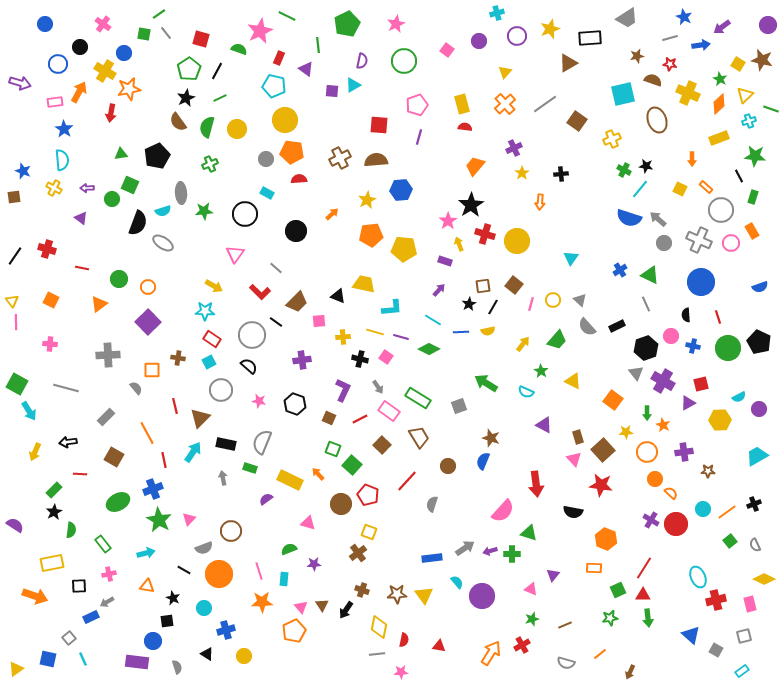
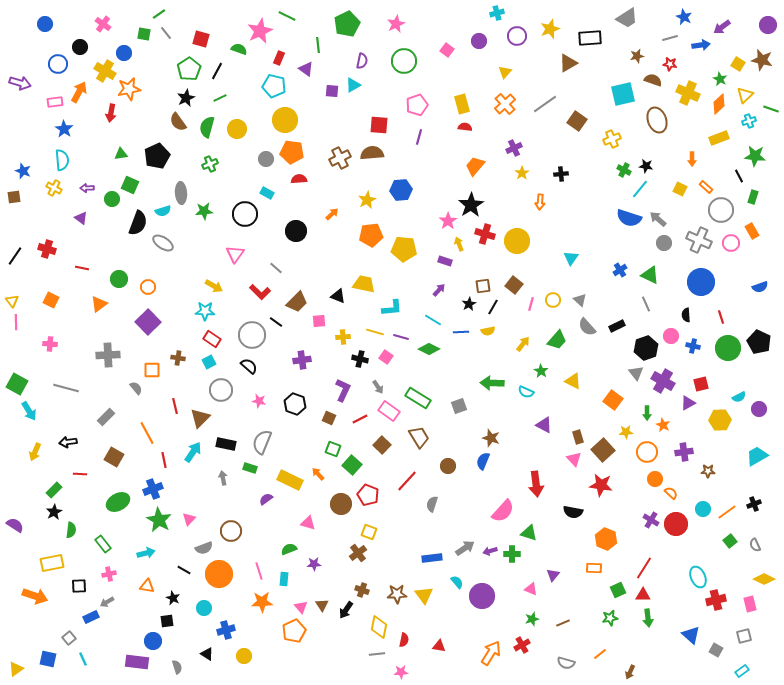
brown semicircle at (376, 160): moved 4 px left, 7 px up
red line at (718, 317): moved 3 px right
green arrow at (486, 383): moved 6 px right; rotated 30 degrees counterclockwise
brown line at (565, 625): moved 2 px left, 2 px up
